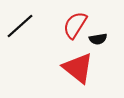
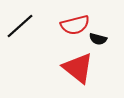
red semicircle: rotated 136 degrees counterclockwise
black semicircle: rotated 24 degrees clockwise
